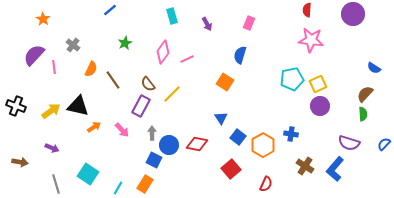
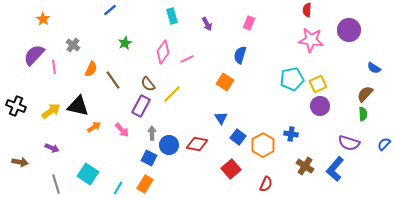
purple circle at (353, 14): moved 4 px left, 16 px down
blue square at (154, 160): moved 5 px left, 2 px up
